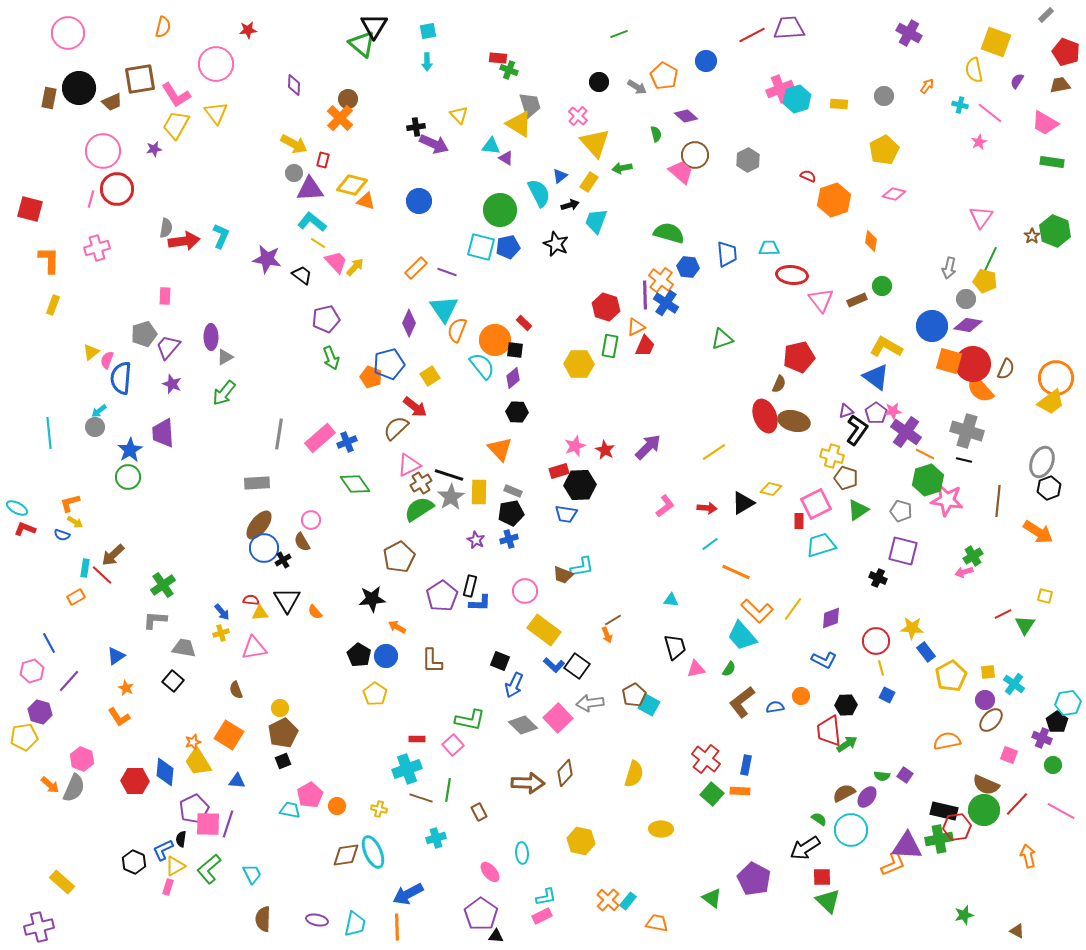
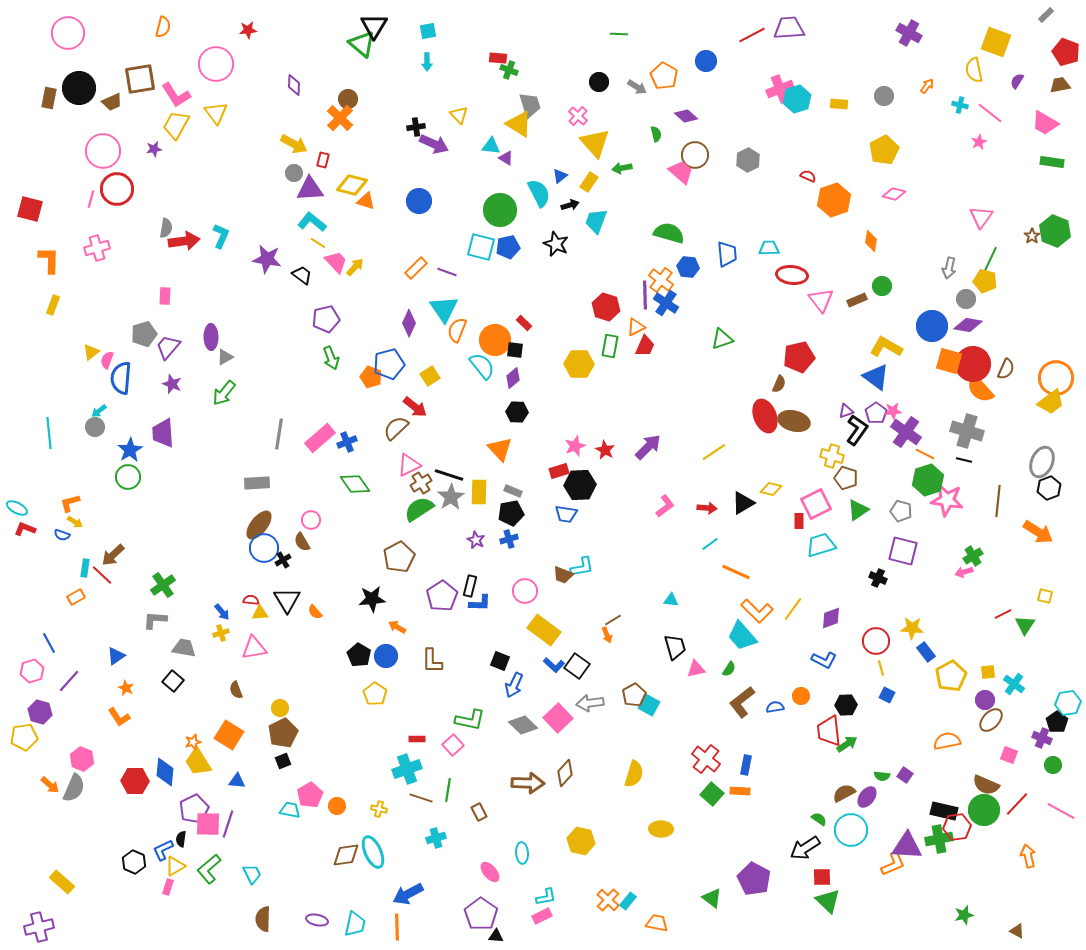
green line at (619, 34): rotated 24 degrees clockwise
